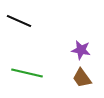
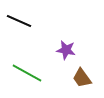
purple star: moved 15 px left
green line: rotated 16 degrees clockwise
